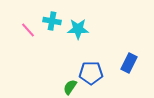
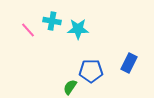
blue pentagon: moved 2 px up
